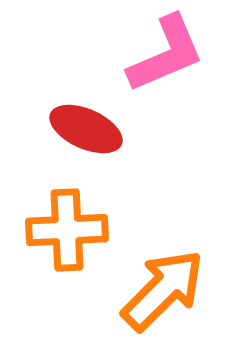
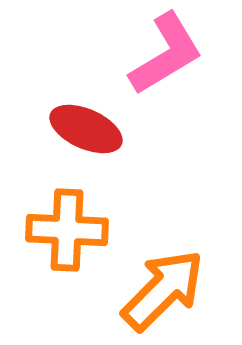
pink L-shape: rotated 8 degrees counterclockwise
orange cross: rotated 6 degrees clockwise
